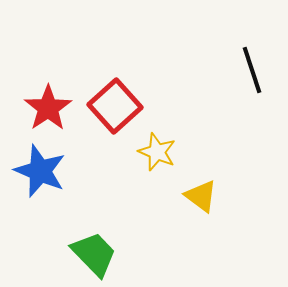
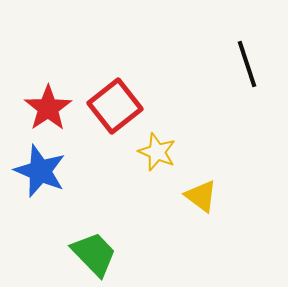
black line: moved 5 px left, 6 px up
red square: rotated 4 degrees clockwise
